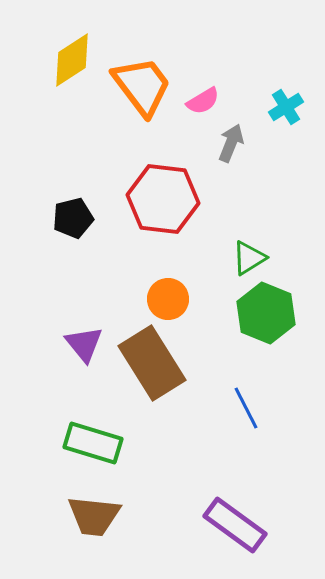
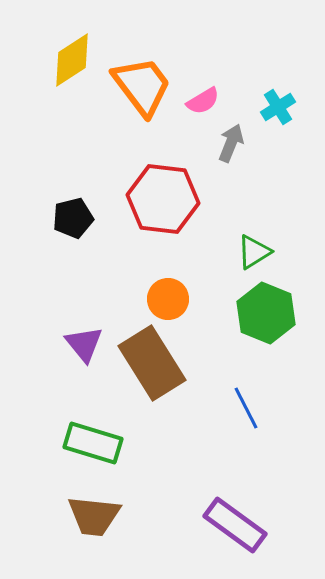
cyan cross: moved 8 px left
green triangle: moved 5 px right, 6 px up
